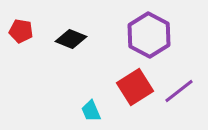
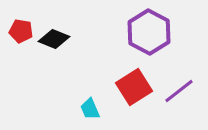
purple hexagon: moved 3 px up
black diamond: moved 17 px left
red square: moved 1 px left
cyan trapezoid: moved 1 px left, 2 px up
